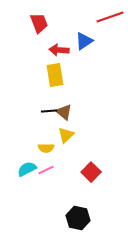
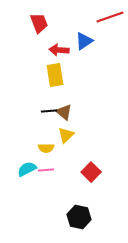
pink line: rotated 21 degrees clockwise
black hexagon: moved 1 px right, 1 px up
